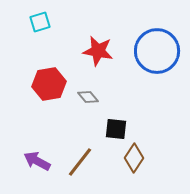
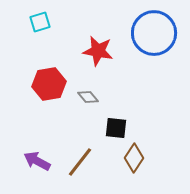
blue circle: moved 3 px left, 18 px up
black square: moved 1 px up
